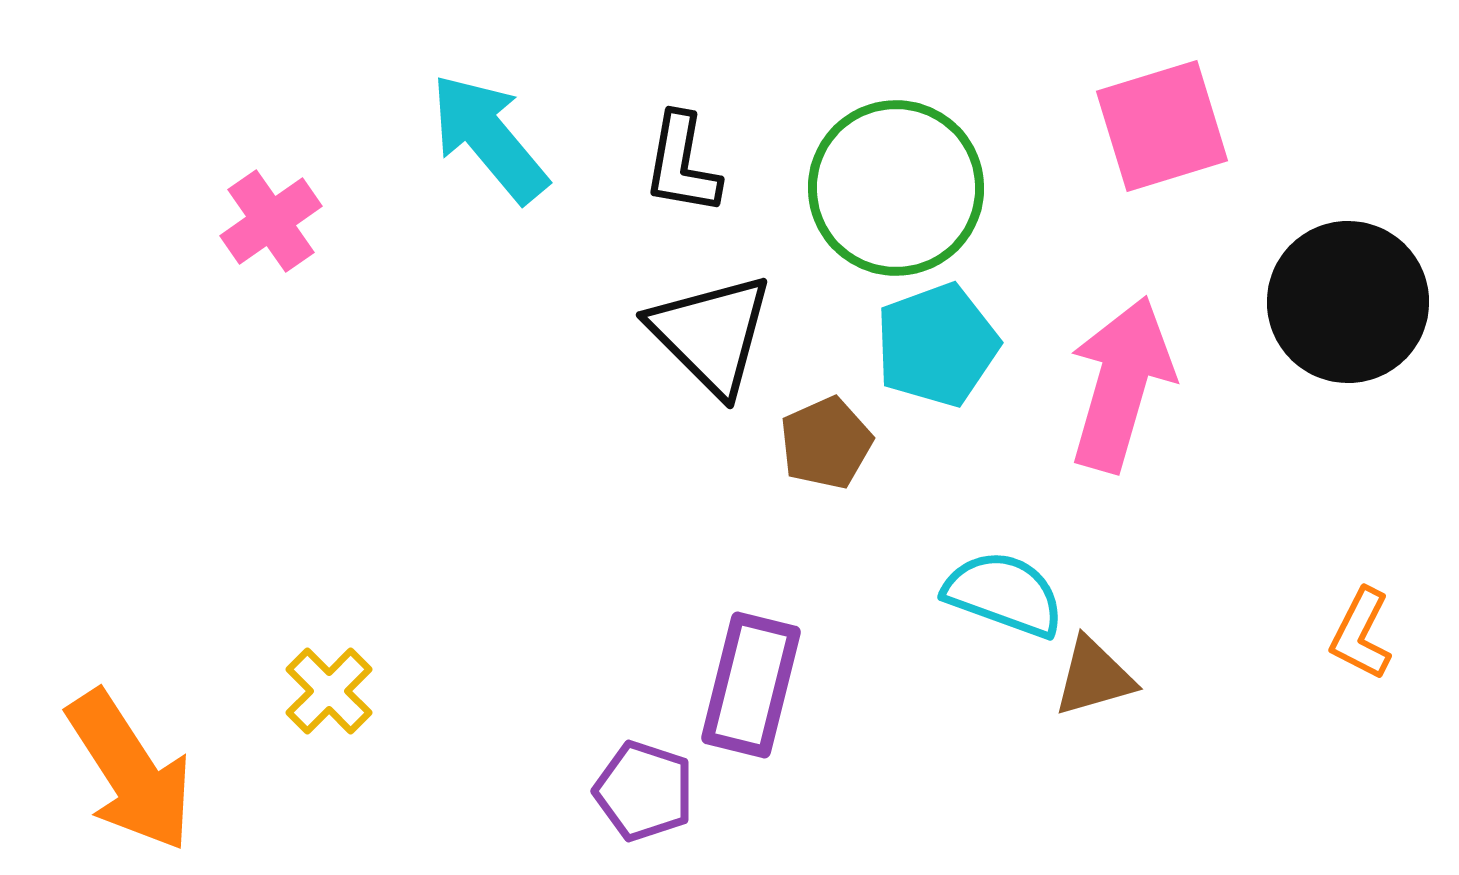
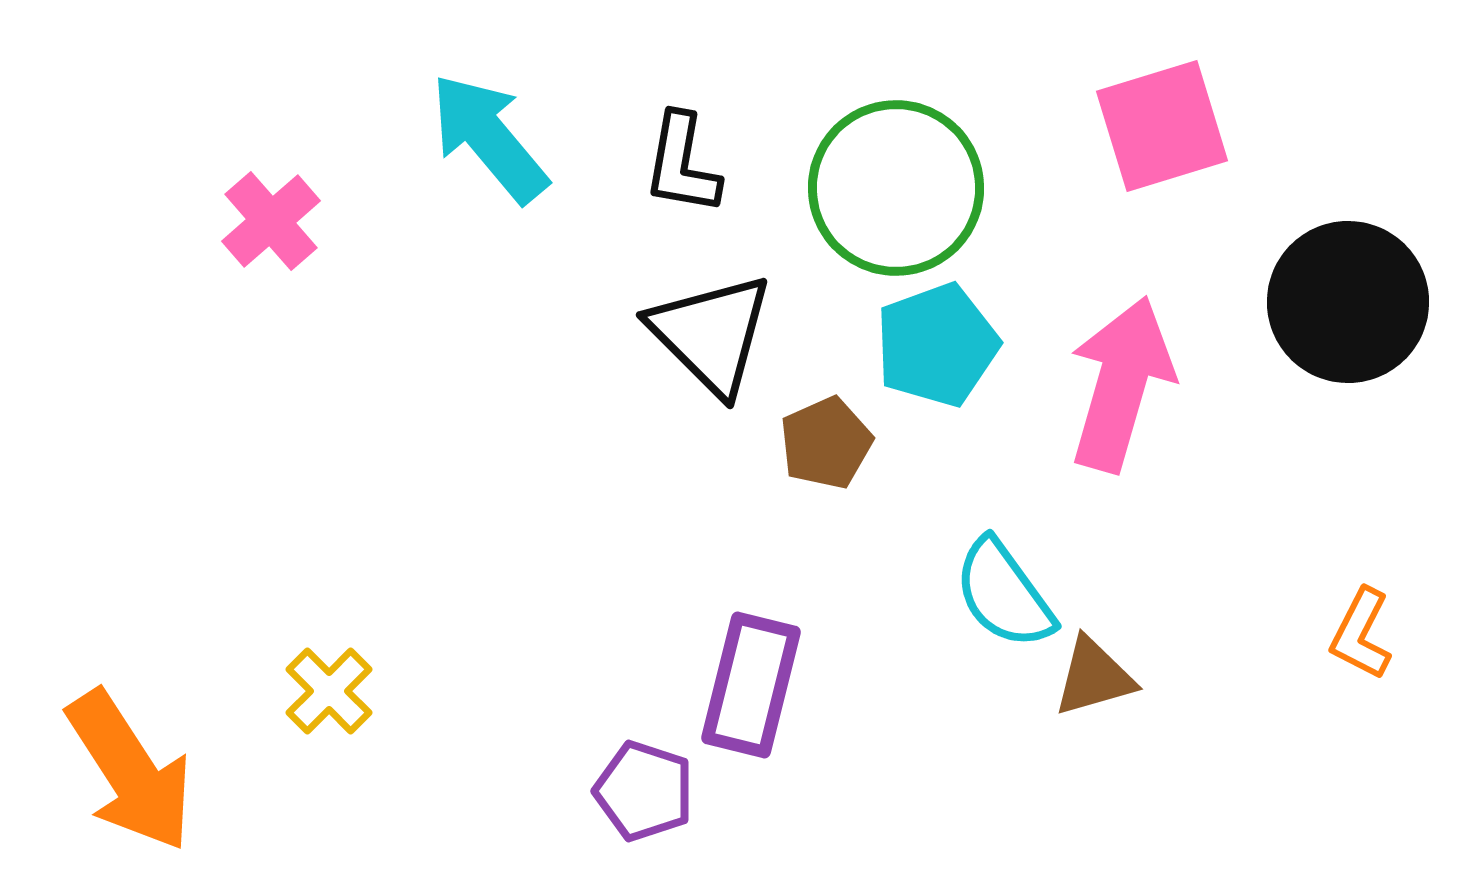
pink cross: rotated 6 degrees counterclockwise
cyan semicircle: rotated 146 degrees counterclockwise
